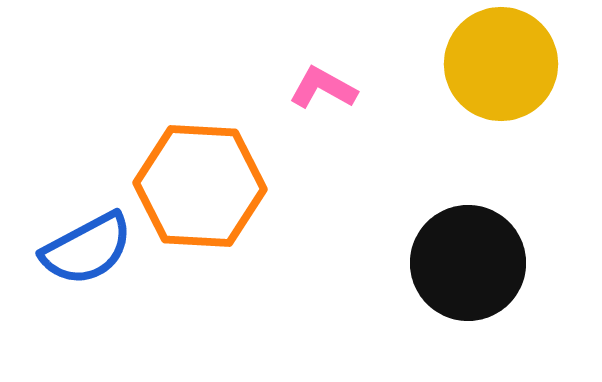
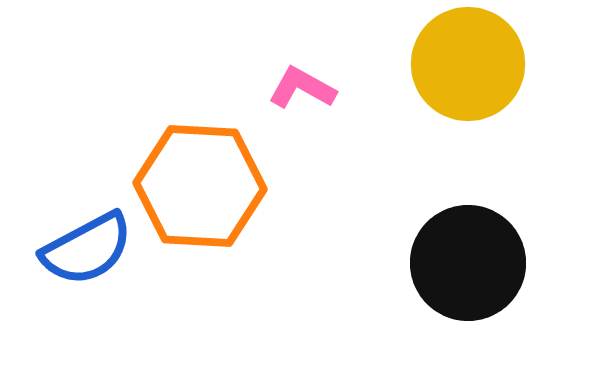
yellow circle: moved 33 px left
pink L-shape: moved 21 px left
